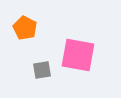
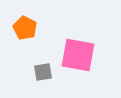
gray square: moved 1 px right, 2 px down
